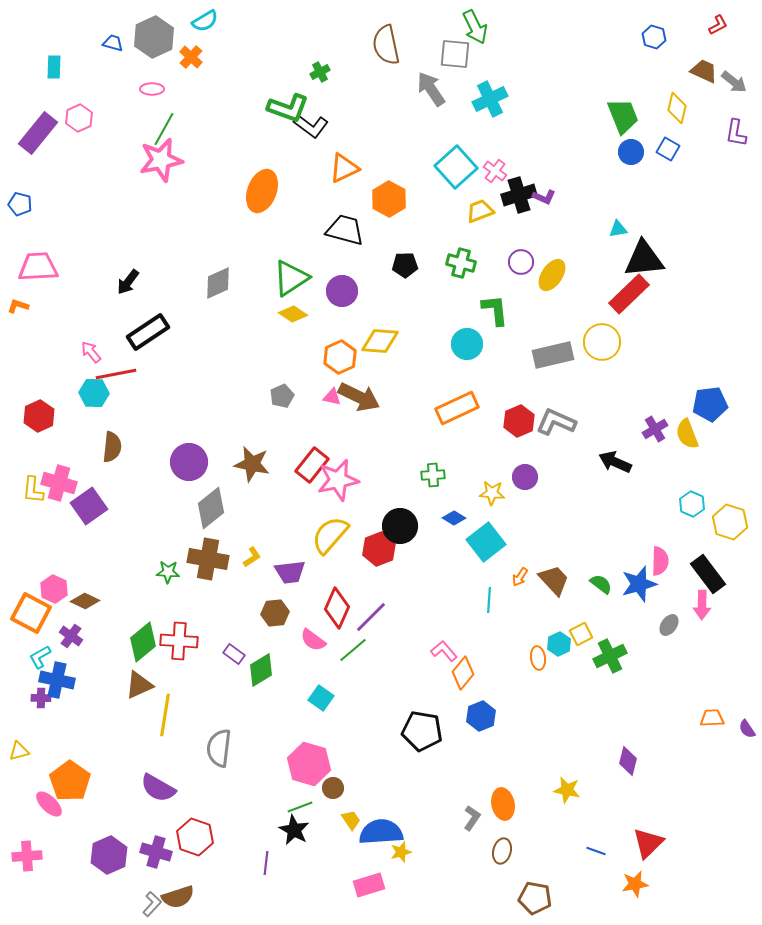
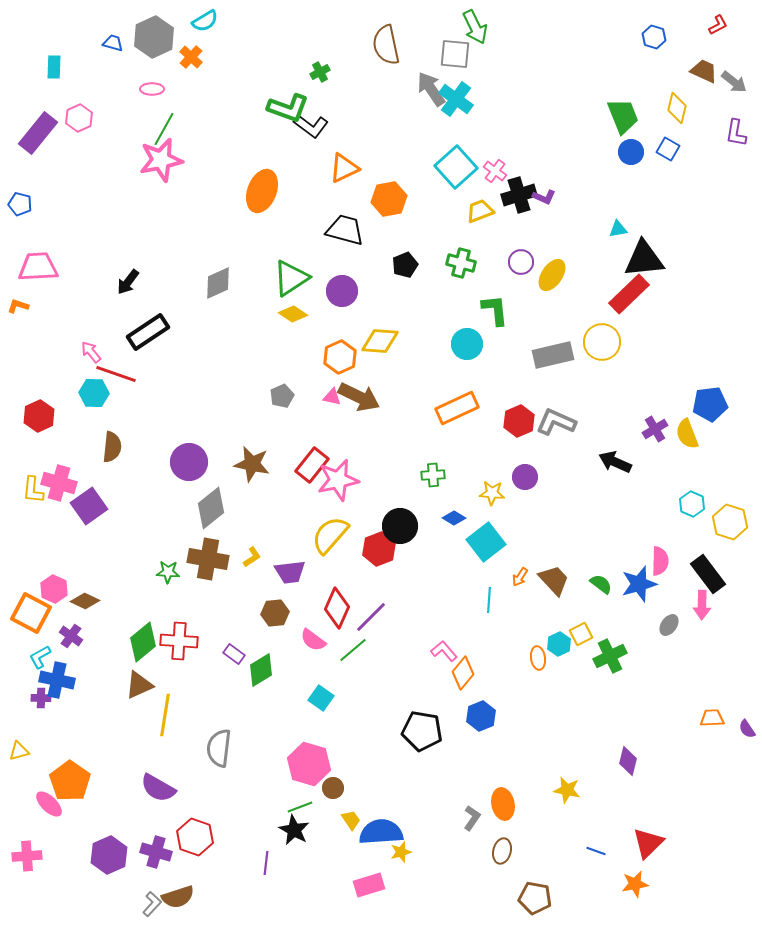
cyan cross at (490, 99): moved 34 px left; rotated 28 degrees counterclockwise
orange hexagon at (389, 199): rotated 20 degrees clockwise
black pentagon at (405, 265): rotated 20 degrees counterclockwise
red line at (116, 374): rotated 30 degrees clockwise
